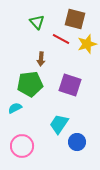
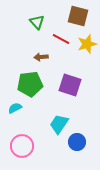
brown square: moved 3 px right, 3 px up
brown arrow: moved 2 px up; rotated 80 degrees clockwise
